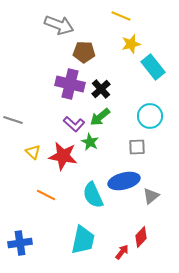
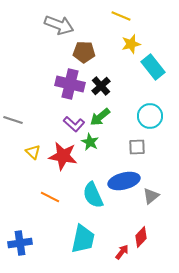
black cross: moved 3 px up
orange line: moved 4 px right, 2 px down
cyan trapezoid: moved 1 px up
